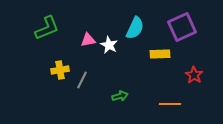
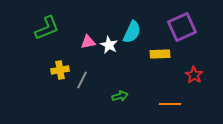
cyan semicircle: moved 3 px left, 4 px down
pink triangle: moved 2 px down
